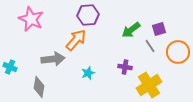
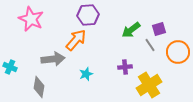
gray line: moved 1 px up
purple cross: rotated 16 degrees counterclockwise
cyan star: moved 2 px left, 1 px down
